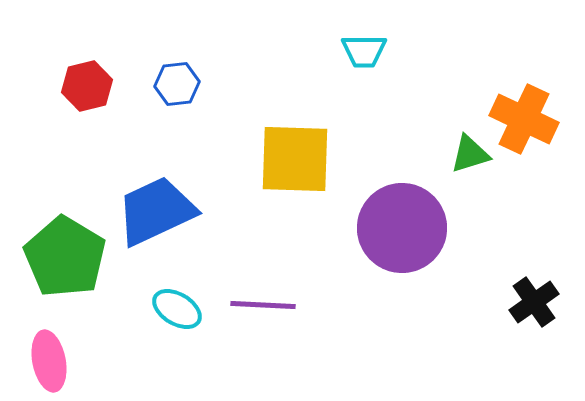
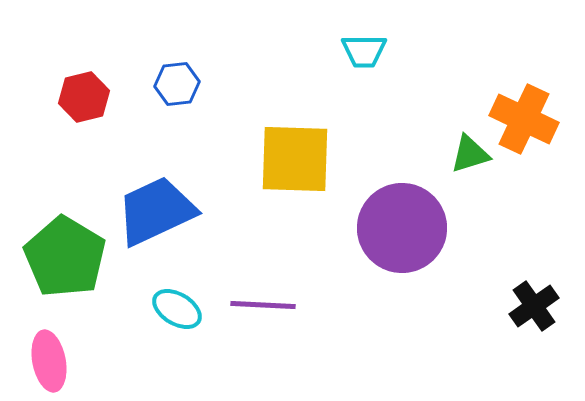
red hexagon: moved 3 px left, 11 px down
black cross: moved 4 px down
